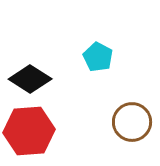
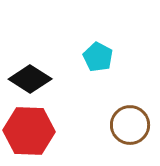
brown circle: moved 2 px left, 3 px down
red hexagon: rotated 6 degrees clockwise
